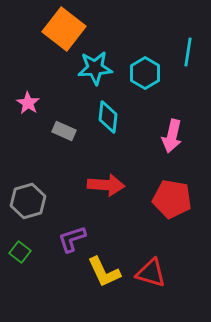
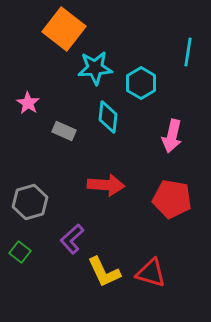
cyan hexagon: moved 4 px left, 10 px down
gray hexagon: moved 2 px right, 1 px down
purple L-shape: rotated 24 degrees counterclockwise
